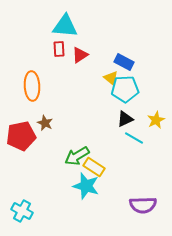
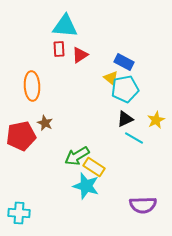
cyan pentagon: rotated 8 degrees counterclockwise
cyan cross: moved 3 px left, 2 px down; rotated 25 degrees counterclockwise
